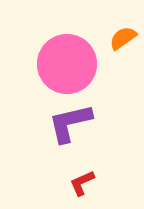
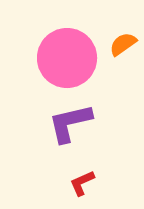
orange semicircle: moved 6 px down
pink circle: moved 6 px up
